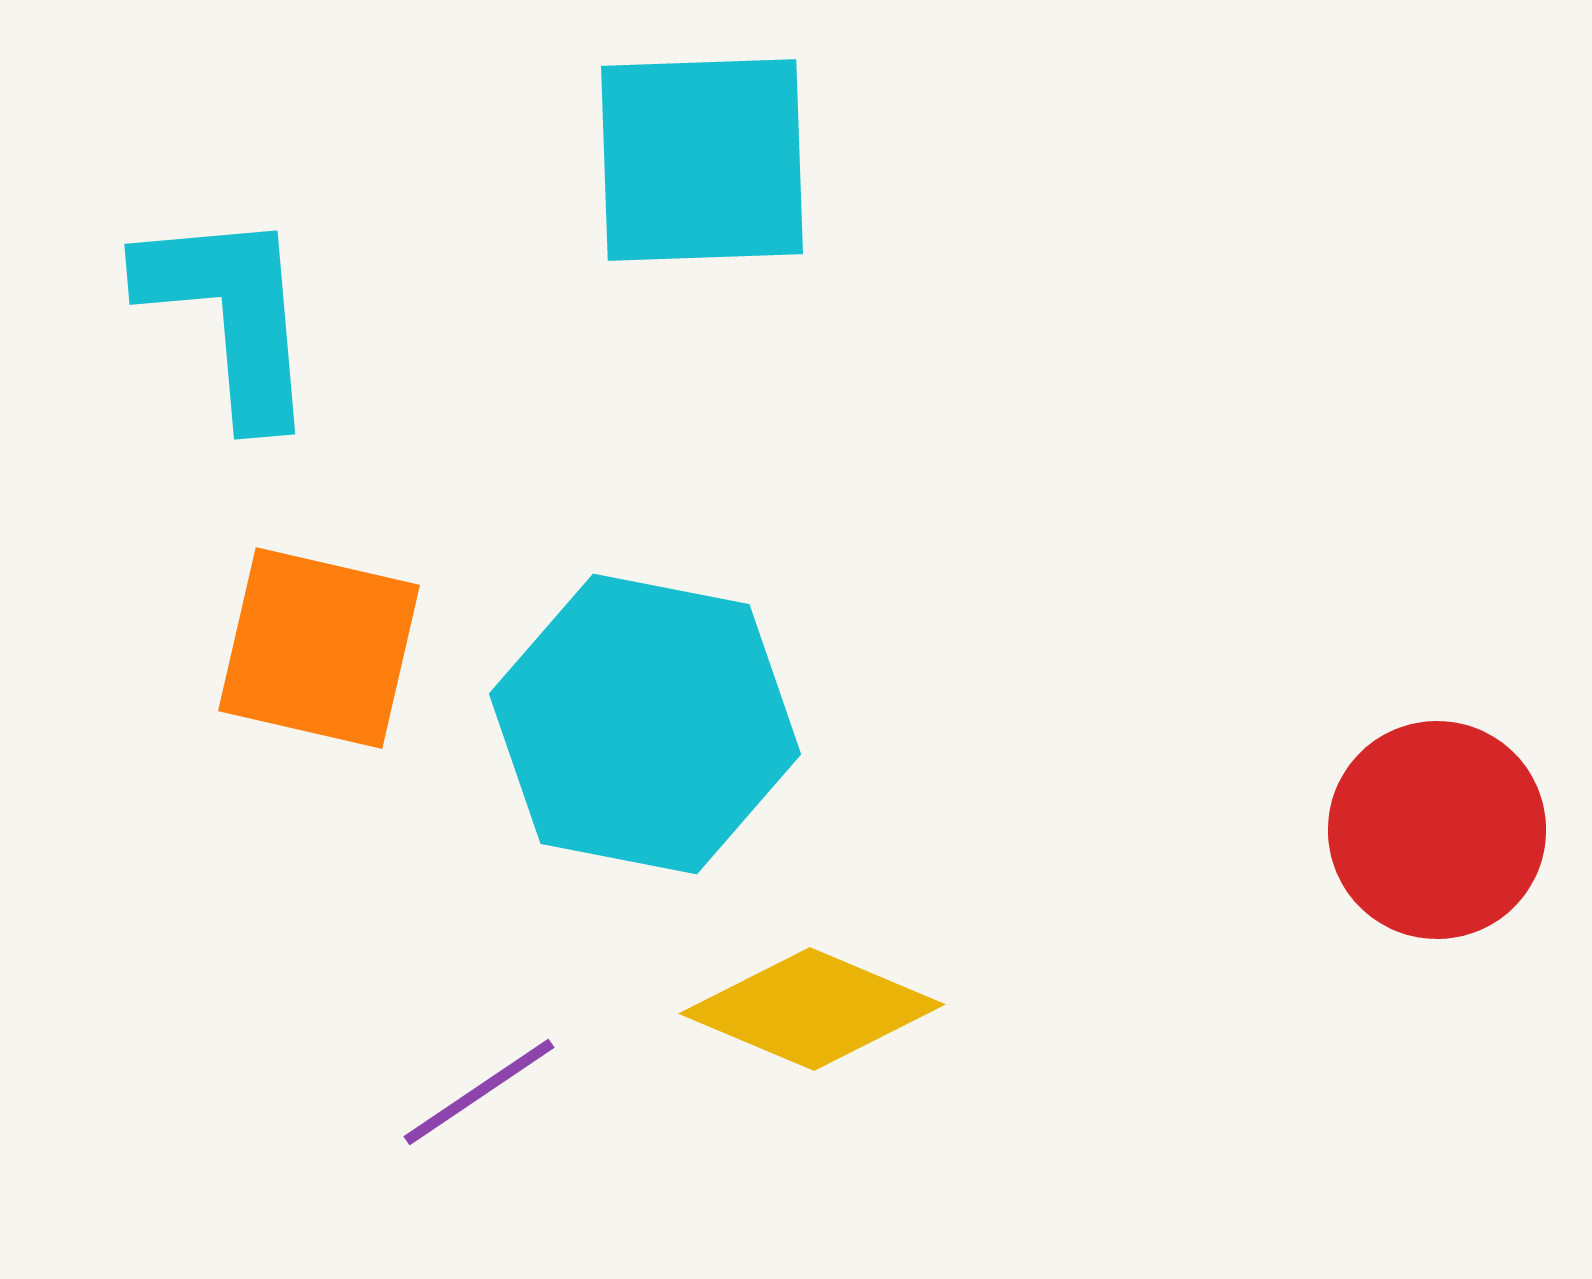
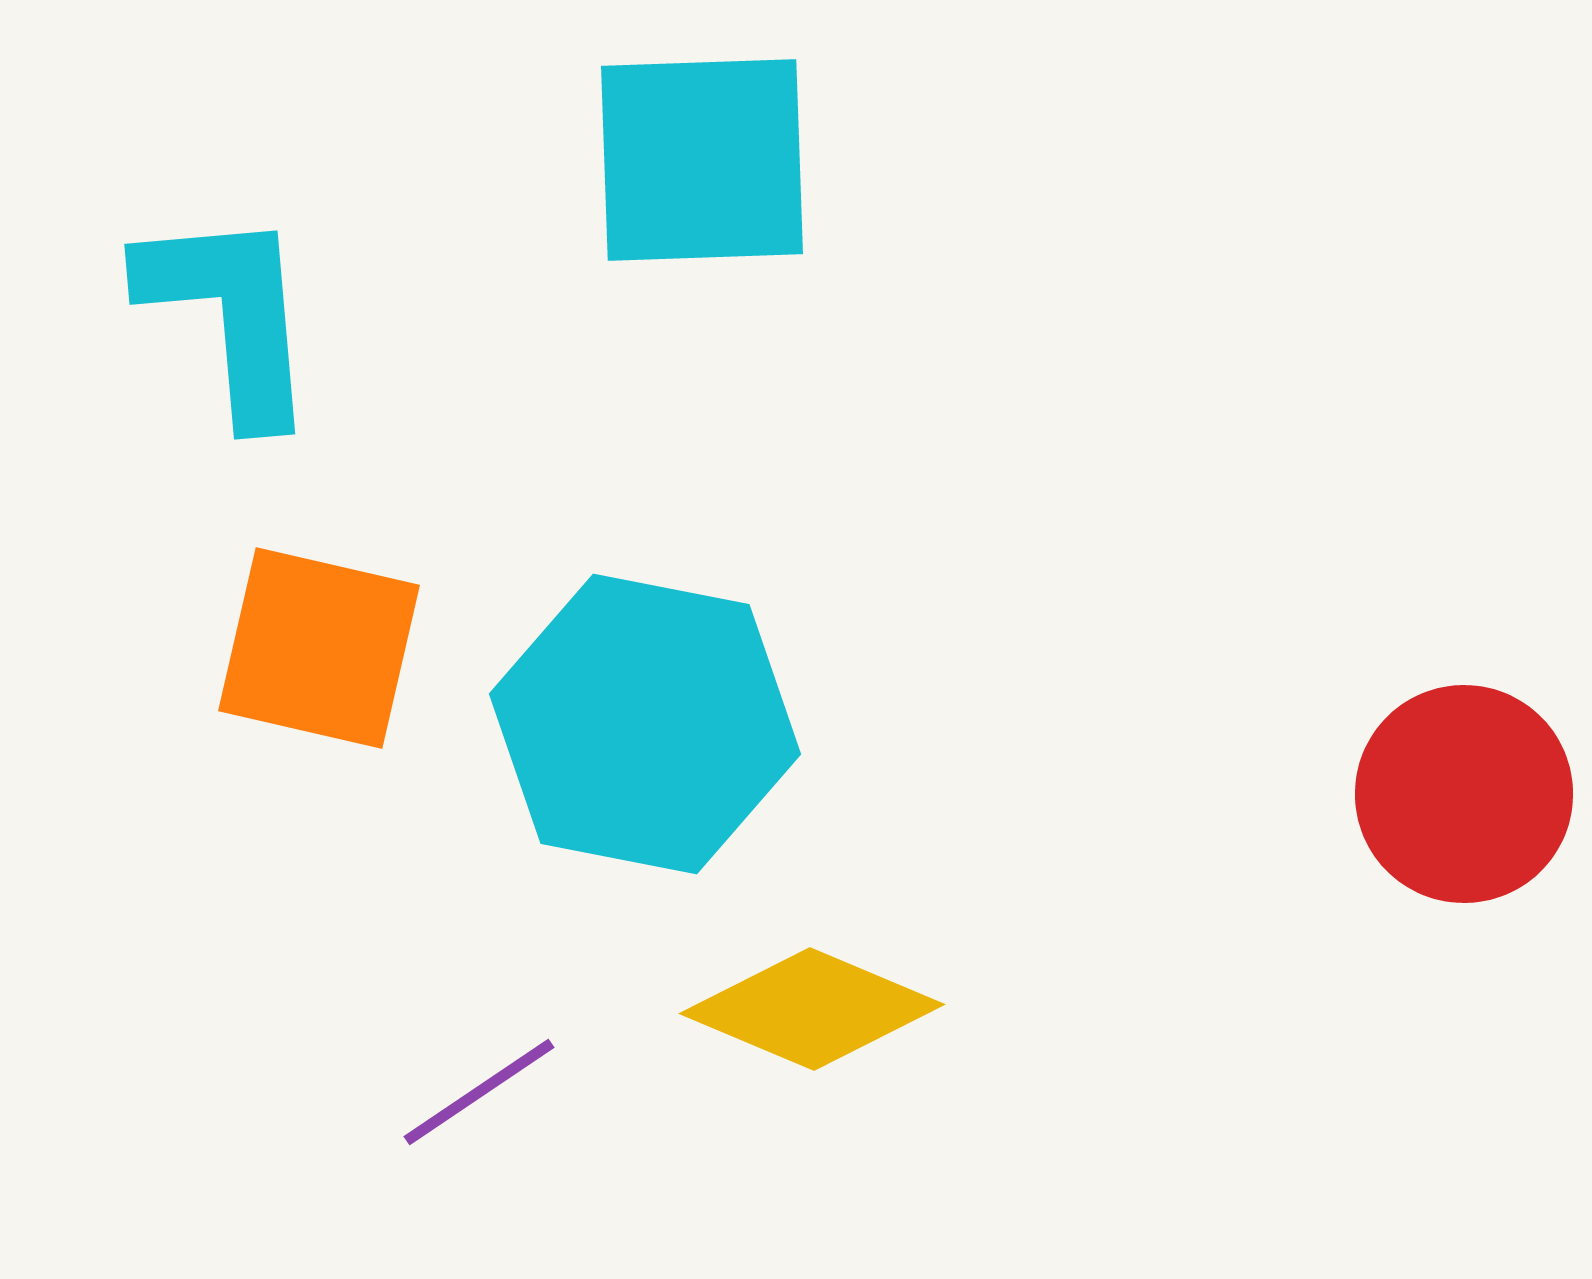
red circle: moved 27 px right, 36 px up
